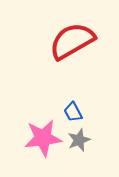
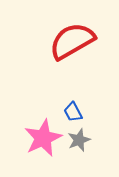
pink star: rotated 18 degrees counterclockwise
